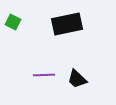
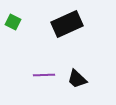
black rectangle: rotated 12 degrees counterclockwise
